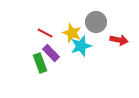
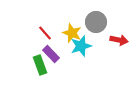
red line: rotated 21 degrees clockwise
purple rectangle: moved 1 px down
green rectangle: moved 2 px down
